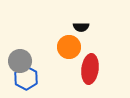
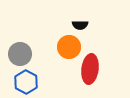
black semicircle: moved 1 px left, 2 px up
gray circle: moved 7 px up
blue hexagon: moved 4 px down
